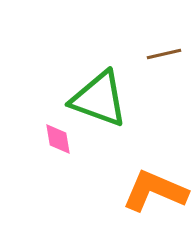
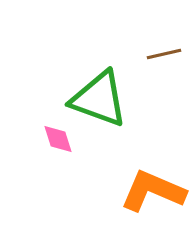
pink diamond: rotated 8 degrees counterclockwise
orange L-shape: moved 2 px left
